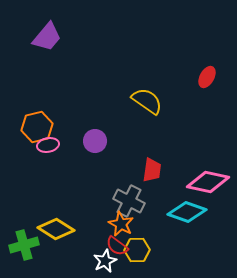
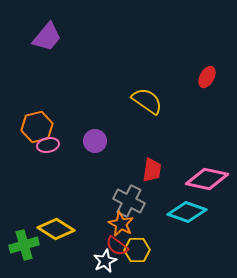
pink diamond: moved 1 px left, 3 px up
